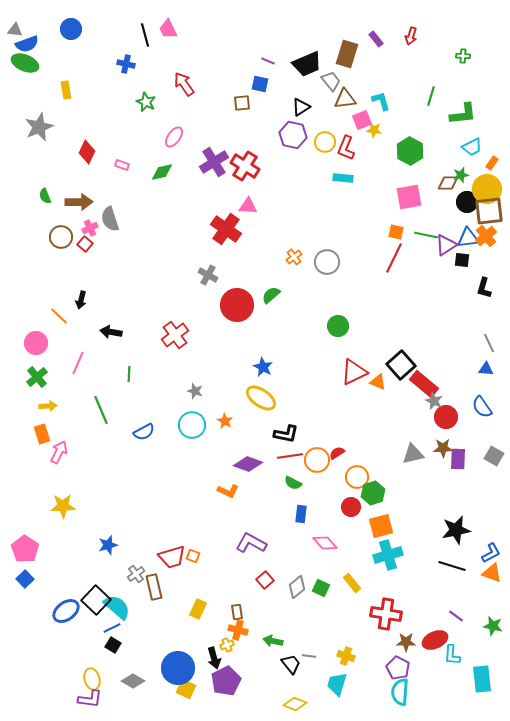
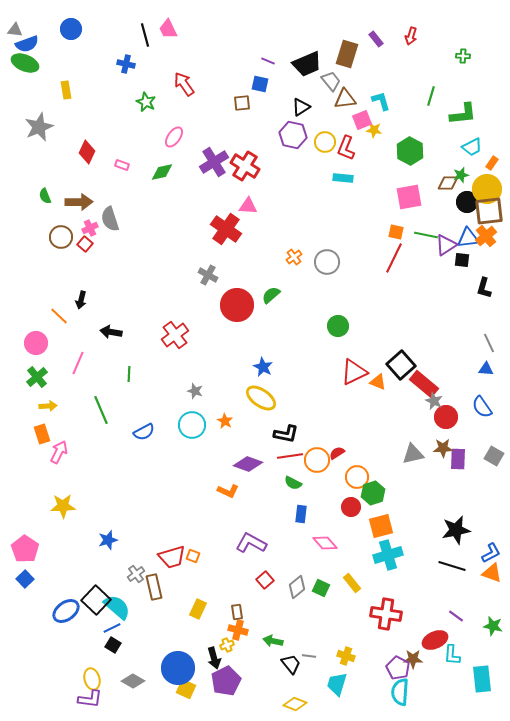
blue star at (108, 545): moved 5 px up
brown star at (406, 642): moved 7 px right, 17 px down
